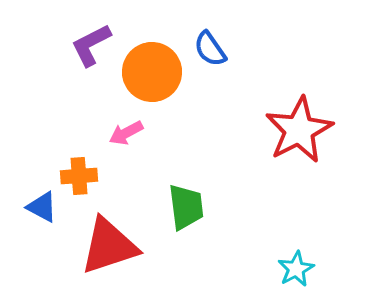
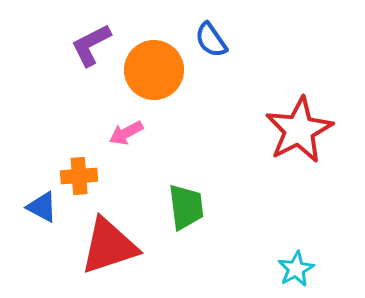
blue semicircle: moved 1 px right, 9 px up
orange circle: moved 2 px right, 2 px up
